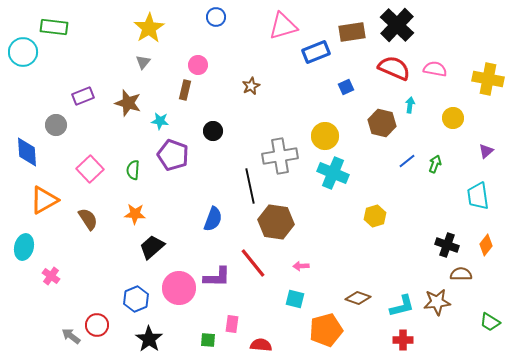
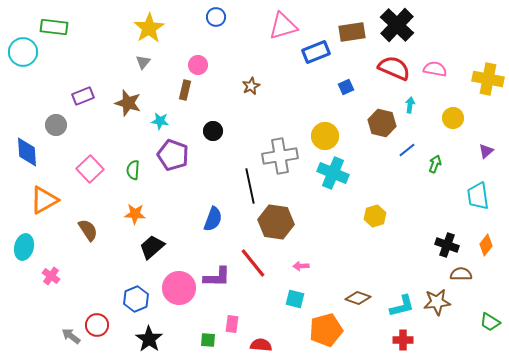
blue line at (407, 161): moved 11 px up
brown semicircle at (88, 219): moved 11 px down
